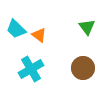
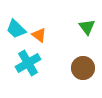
cyan cross: moved 3 px left, 6 px up
